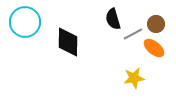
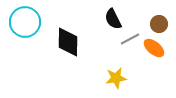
black semicircle: rotated 10 degrees counterclockwise
brown circle: moved 3 px right
gray line: moved 3 px left, 5 px down
yellow star: moved 18 px left
